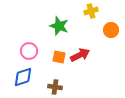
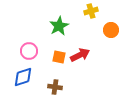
green star: rotated 24 degrees clockwise
